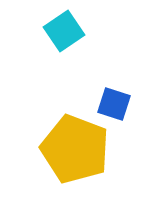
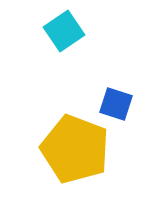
blue square: moved 2 px right
